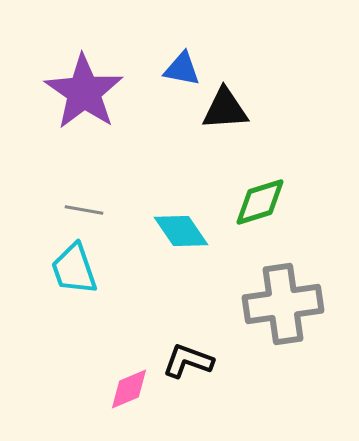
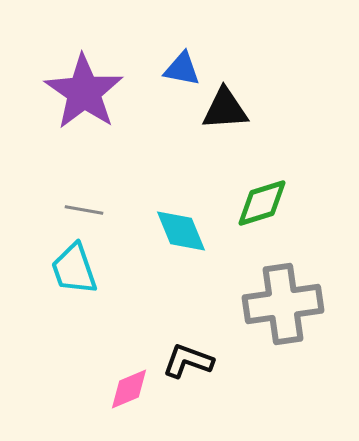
green diamond: moved 2 px right, 1 px down
cyan diamond: rotated 12 degrees clockwise
